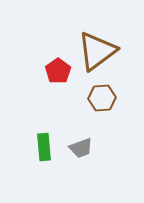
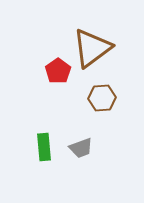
brown triangle: moved 5 px left, 3 px up
